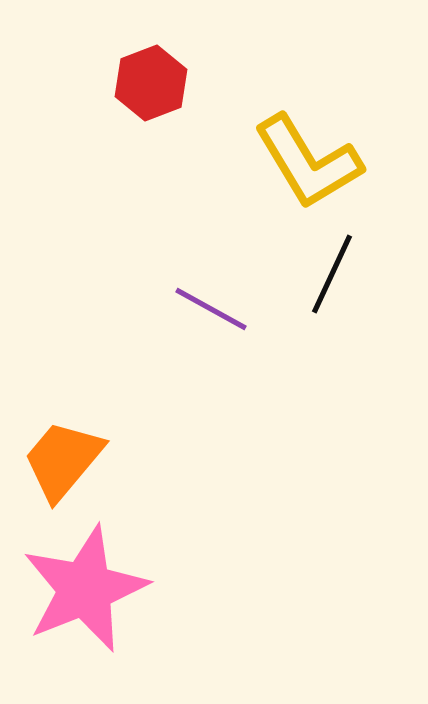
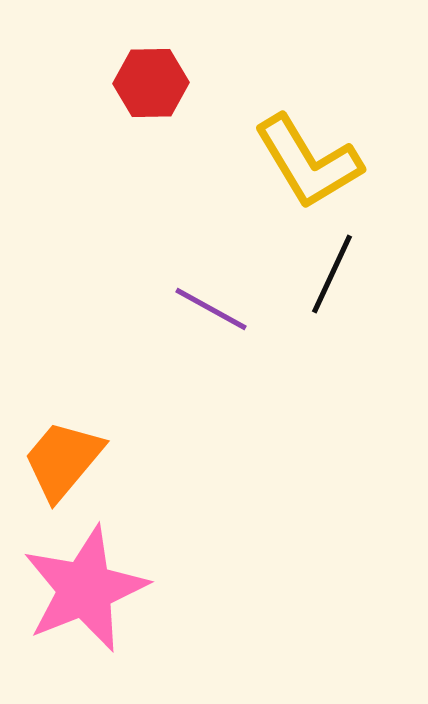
red hexagon: rotated 20 degrees clockwise
